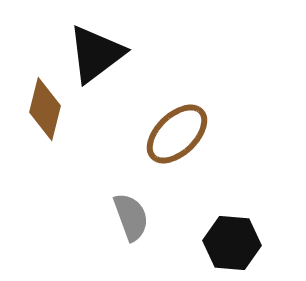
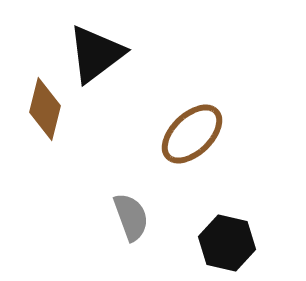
brown ellipse: moved 15 px right
black hexagon: moved 5 px left; rotated 8 degrees clockwise
